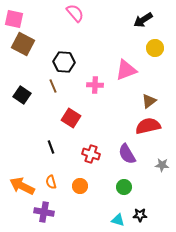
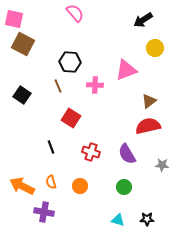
black hexagon: moved 6 px right
brown line: moved 5 px right
red cross: moved 2 px up
black star: moved 7 px right, 4 px down
